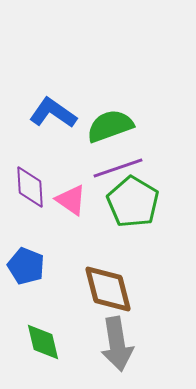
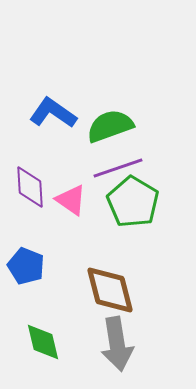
brown diamond: moved 2 px right, 1 px down
